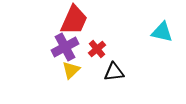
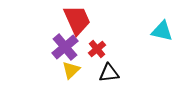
red trapezoid: moved 3 px right; rotated 48 degrees counterclockwise
cyan triangle: moved 1 px up
purple cross: rotated 12 degrees counterclockwise
black triangle: moved 5 px left, 1 px down
